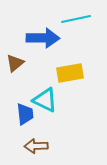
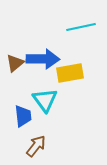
cyan line: moved 5 px right, 8 px down
blue arrow: moved 21 px down
cyan triangle: rotated 28 degrees clockwise
blue trapezoid: moved 2 px left, 2 px down
brown arrow: rotated 130 degrees clockwise
